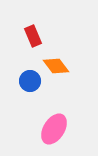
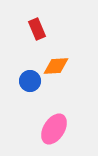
red rectangle: moved 4 px right, 7 px up
orange diamond: rotated 56 degrees counterclockwise
